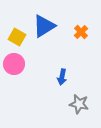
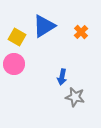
gray star: moved 4 px left, 7 px up
